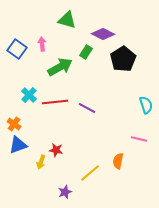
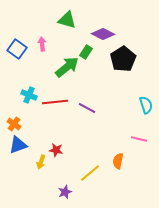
green arrow: moved 7 px right; rotated 10 degrees counterclockwise
cyan cross: rotated 21 degrees counterclockwise
